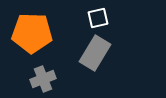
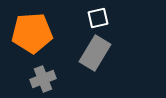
orange pentagon: rotated 6 degrees counterclockwise
